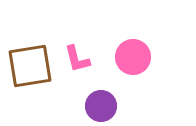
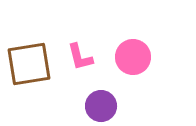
pink L-shape: moved 3 px right, 2 px up
brown square: moved 1 px left, 2 px up
